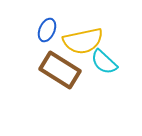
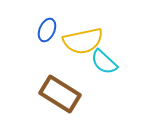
brown rectangle: moved 24 px down
